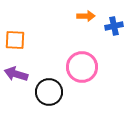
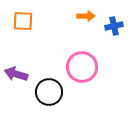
orange square: moved 8 px right, 19 px up
